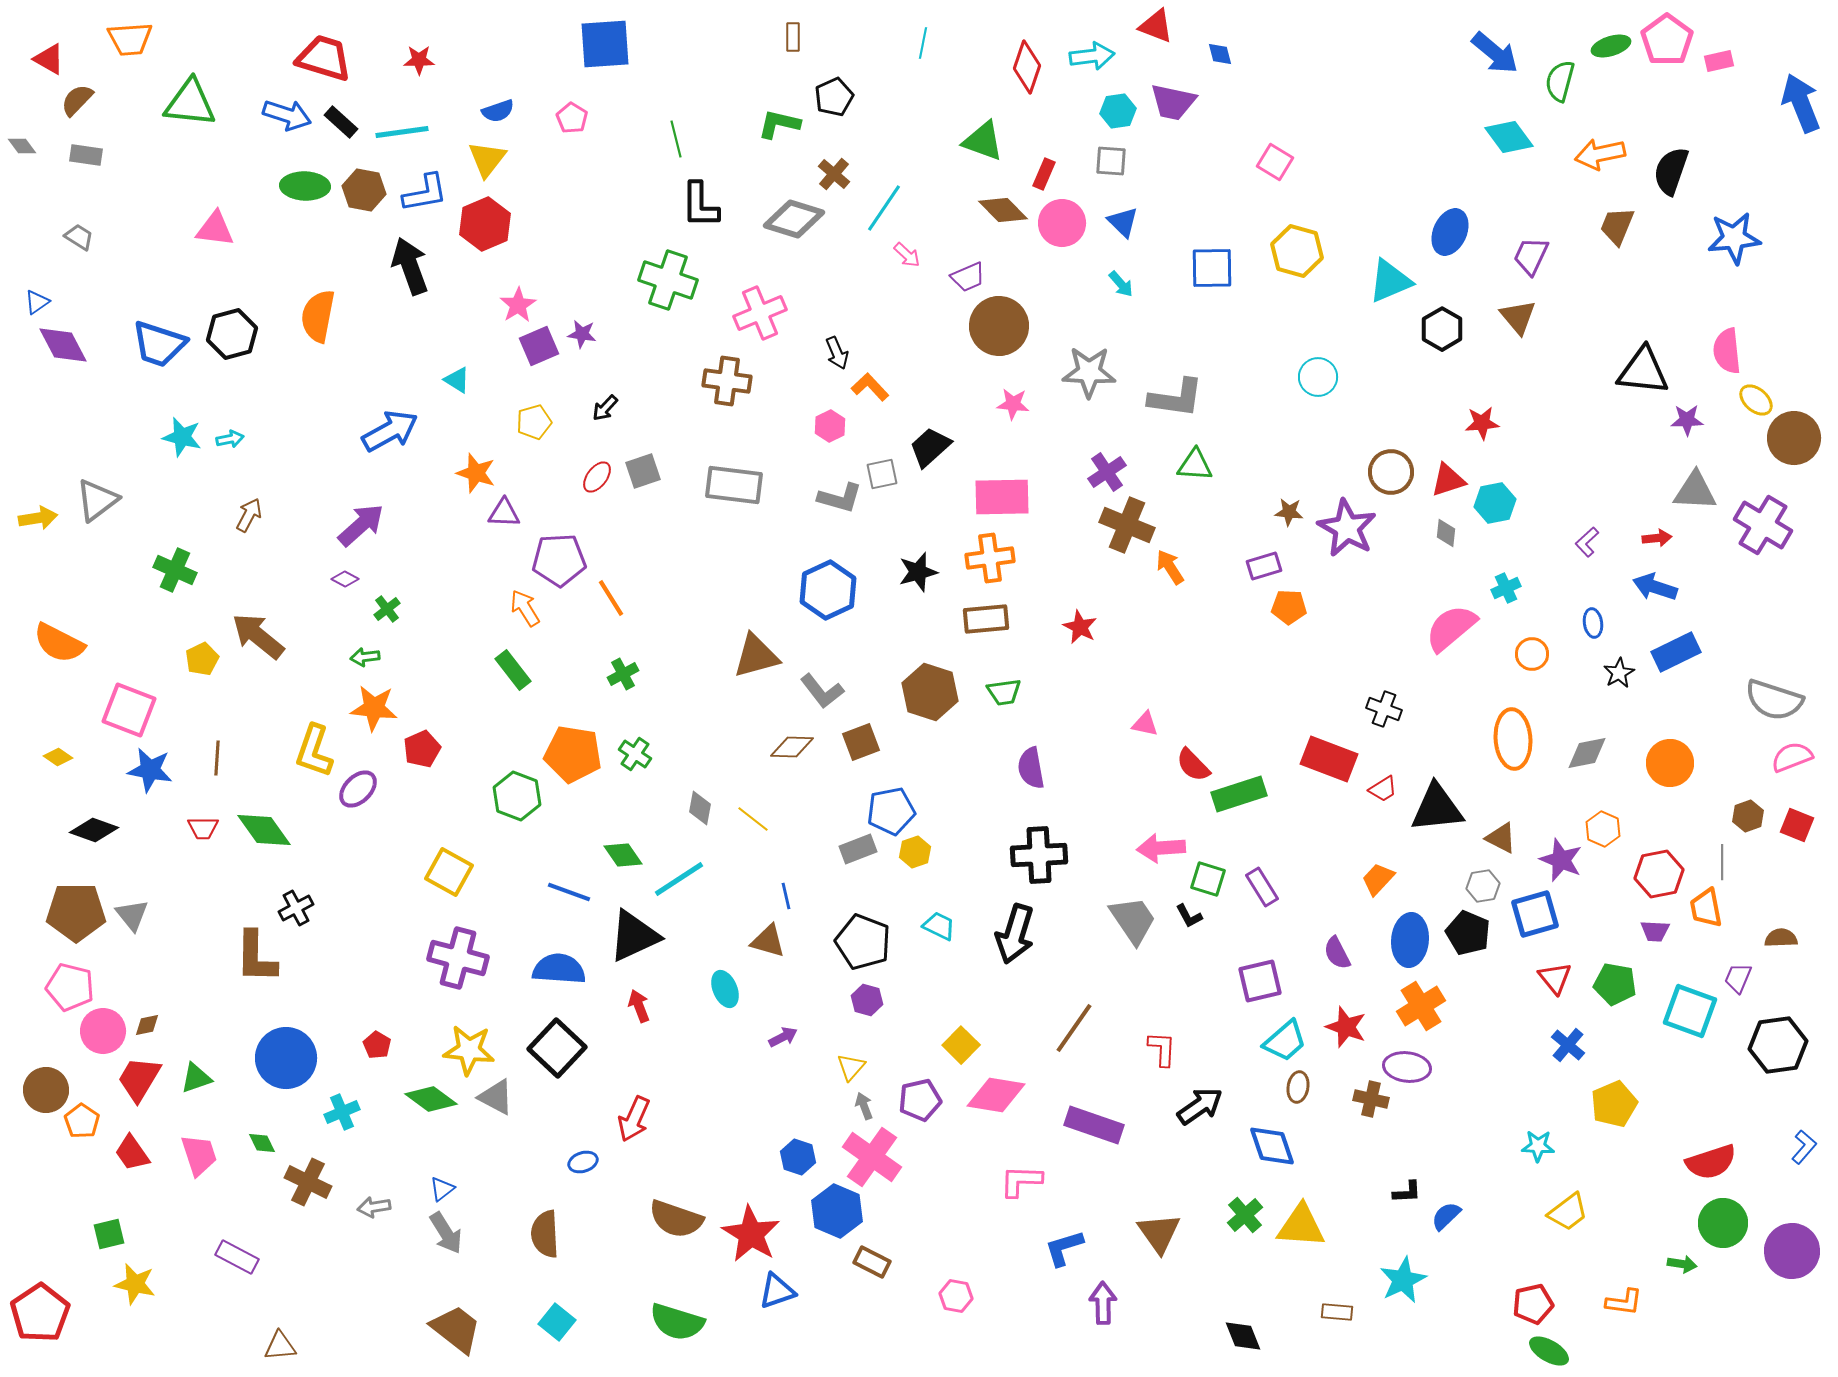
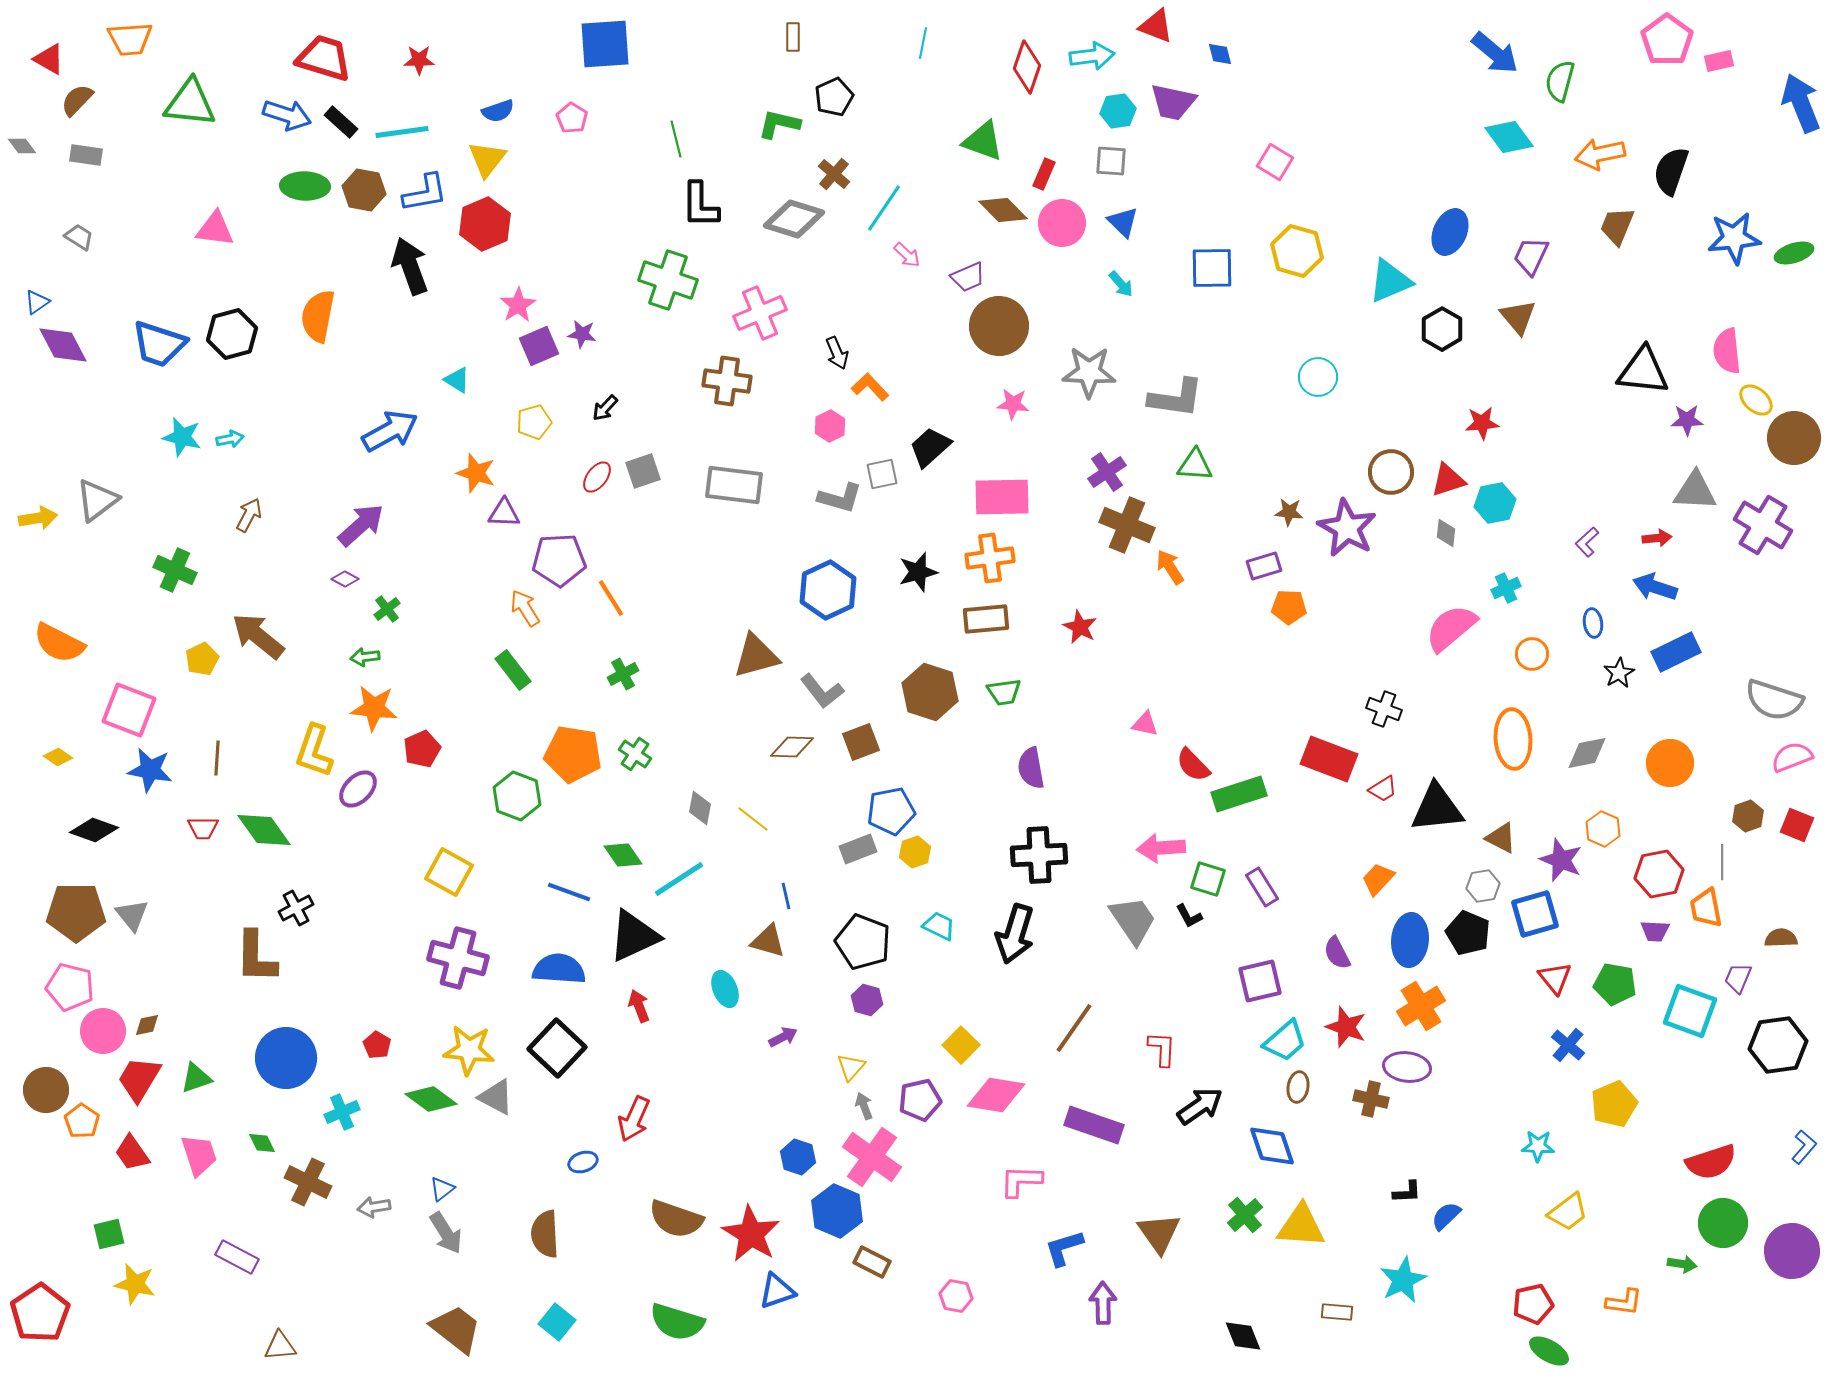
green ellipse at (1611, 46): moved 183 px right, 207 px down
